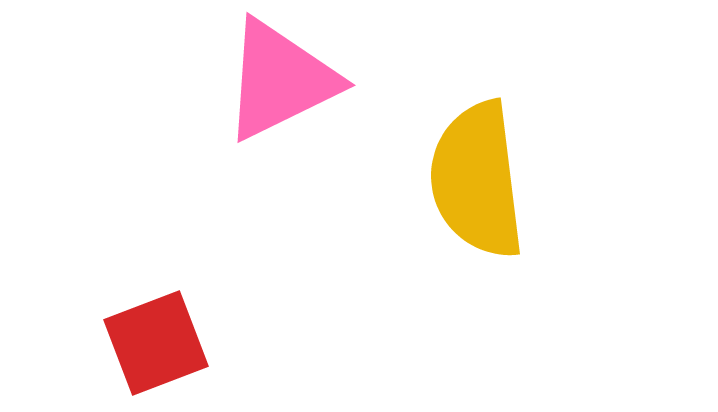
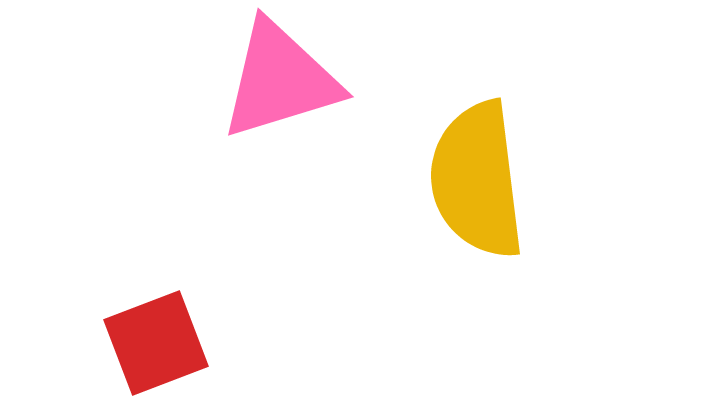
pink triangle: rotated 9 degrees clockwise
